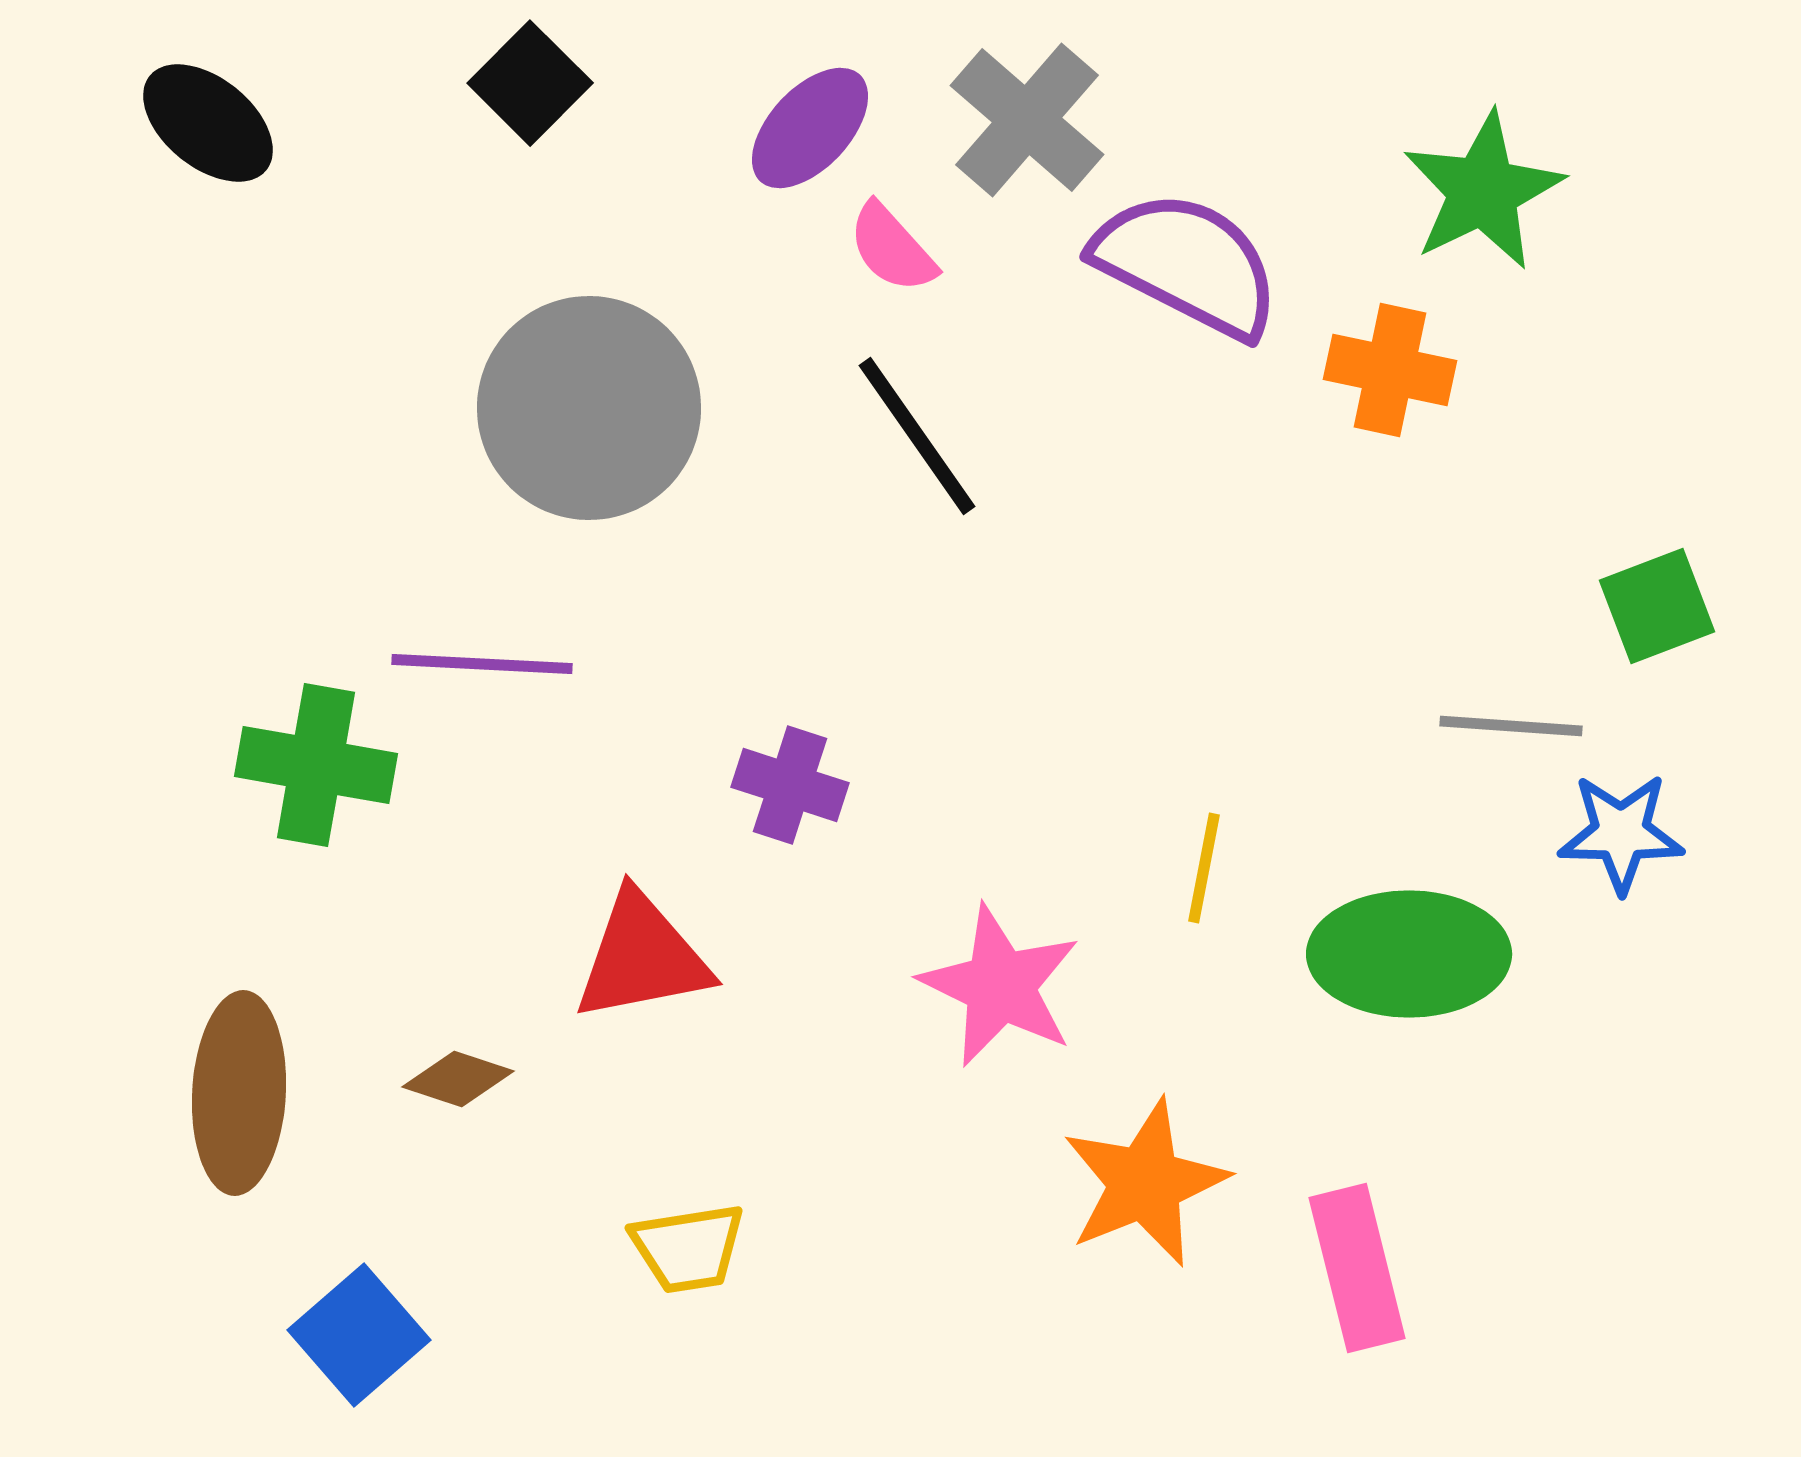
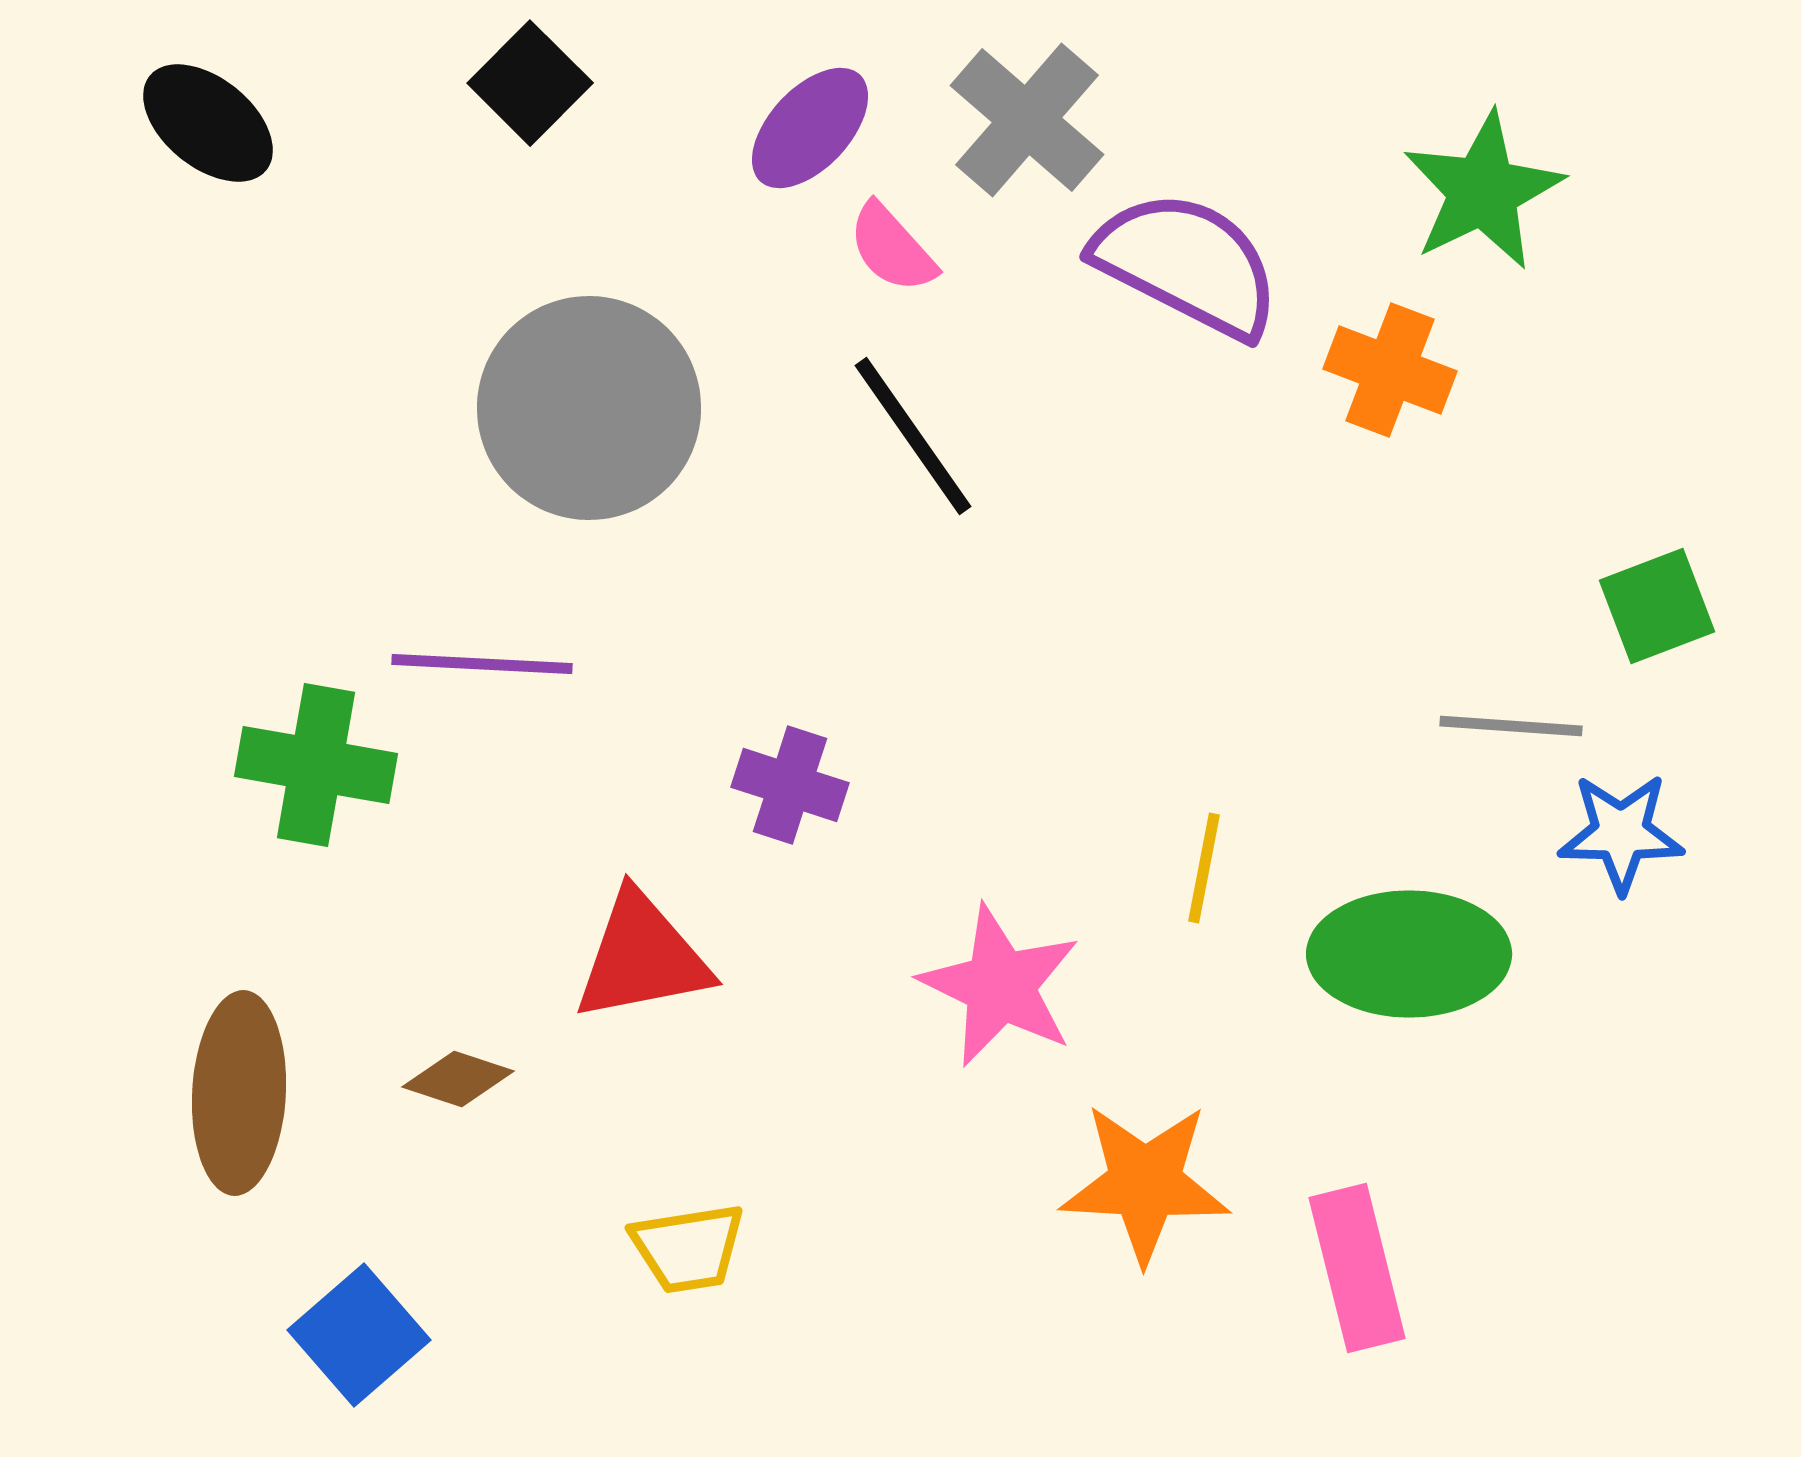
orange cross: rotated 9 degrees clockwise
black line: moved 4 px left
orange star: rotated 25 degrees clockwise
